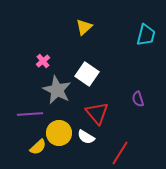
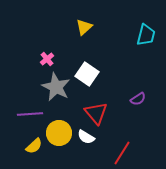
pink cross: moved 4 px right, 2 px up
gray star: moved 1 px left, 3 px up
purple semicircle: rotated 105 degrees counterclockwise
red triangle: moved 1 px left
yellow semicircle: moved 4 px left, 1 px up
red line: moved 2 px right
